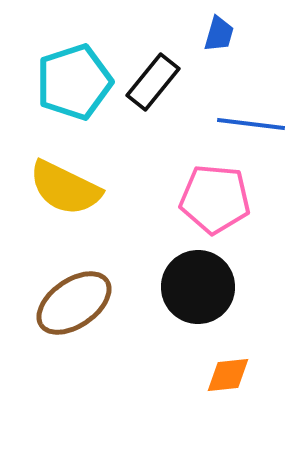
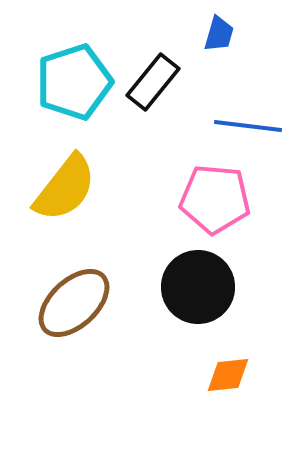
blue line: moved 3 px left, 2 px down
yellow semicircle: rotated 78 degrees counterclockwise
brown ellipse: rotated 8 degrees counterclockwise
